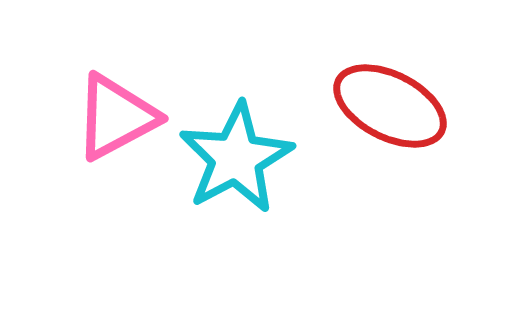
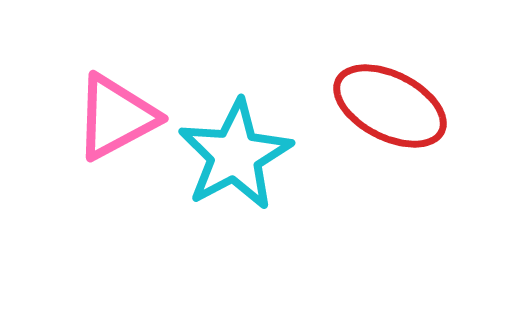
cyan star: moved 1 px left, 3 px up
